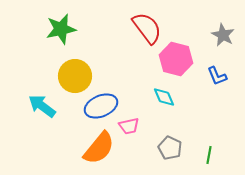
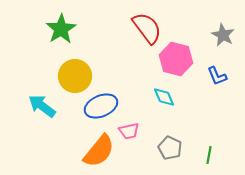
green star: rotated 20 degrees counterclockwise
pink trapezoid: moved 5 px down
orange semicircle: moved 3 px down
